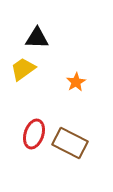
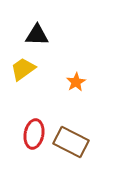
black triangle: moved 3 px up
red ellipse: rotated 8 degrees counterclockwise
brown rectangle: moved 1 px right, 1 px up
